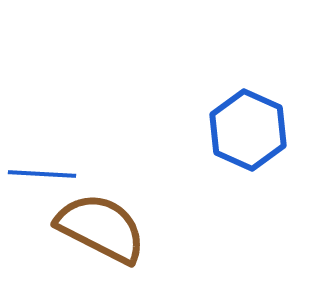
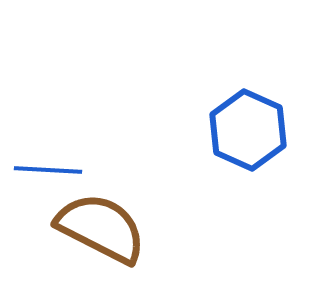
blue line: moved 6 px right, 4 px up
